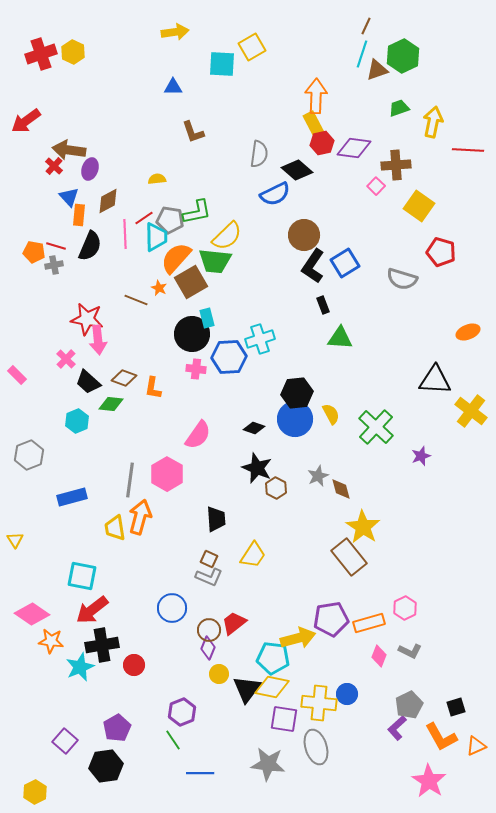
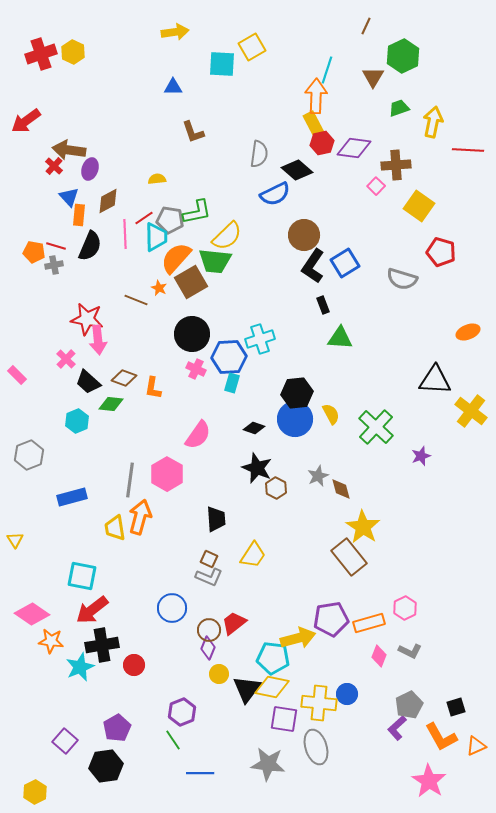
cyan line at (362, 54): moved 35 px left, 16 px down
brown triangle at (377, 70): moved 4 px left, 7 px down; rotated 40 degrees counterclockwise
cyan rectangle at (207, 318): moved 25 px right, 65 px down; rotated 30 degrees clockwise
pink cross at (196, 369): rotated 18 degrees clockwise
